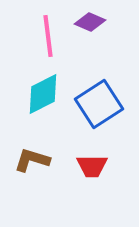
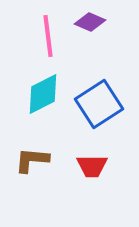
brown L-shape: rotated 12 degrees counterclockwise
